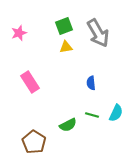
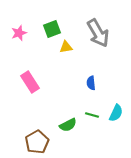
green square: moved 12 px left, 3 px down
brown pentagon: moved 3 px right; rotated 10 degrees clockwise
